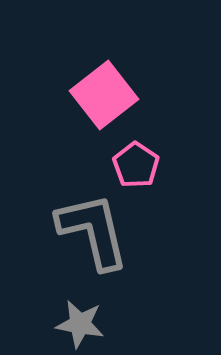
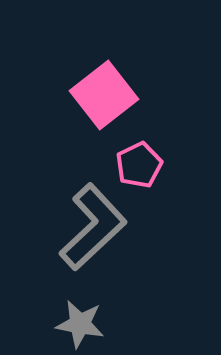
pink pentagon: moved 3 px right; rotated 12 degrees clockwise
gray L-shape: moved 4 px up; rotated 60 degrees clockwise
